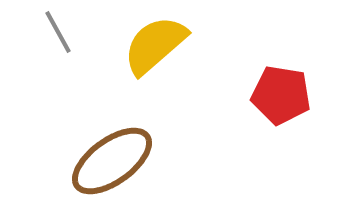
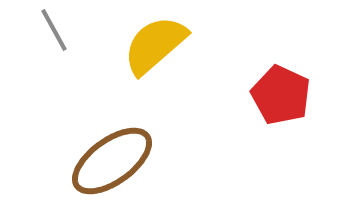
gray line: moved 4 px left, 2 px up
red pentagon: rotated 16 degrees clockwise
